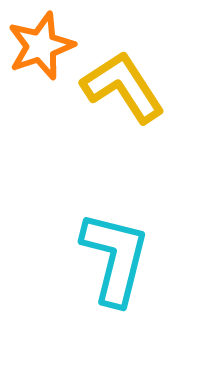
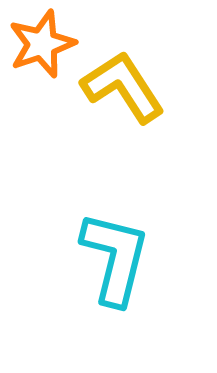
orange star: moved 1 px right, 2 px up
